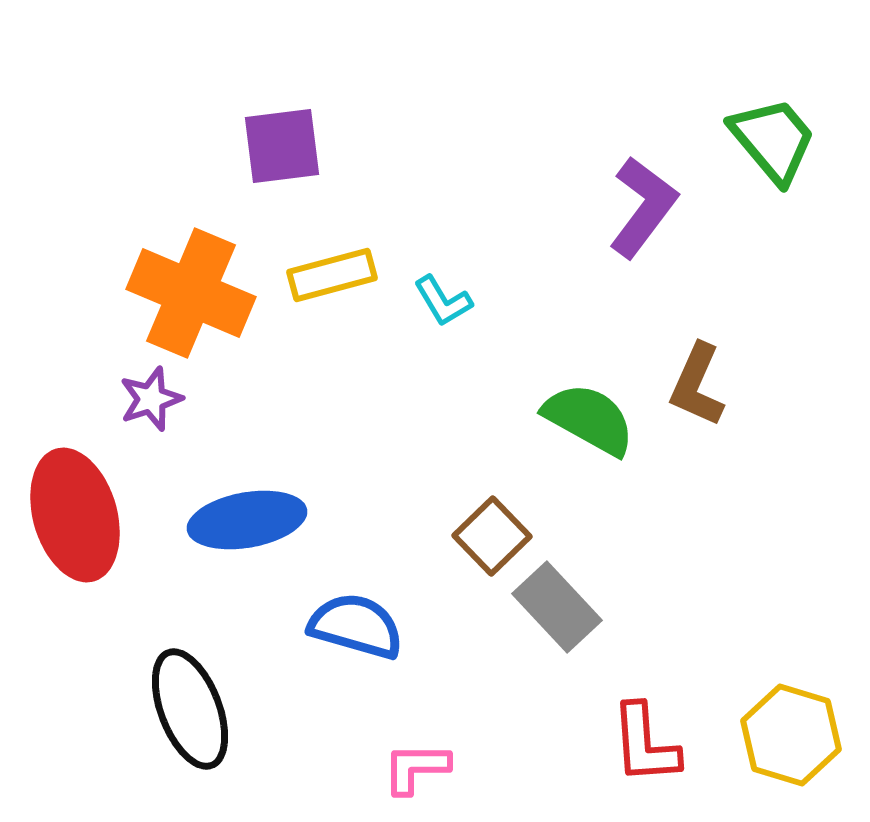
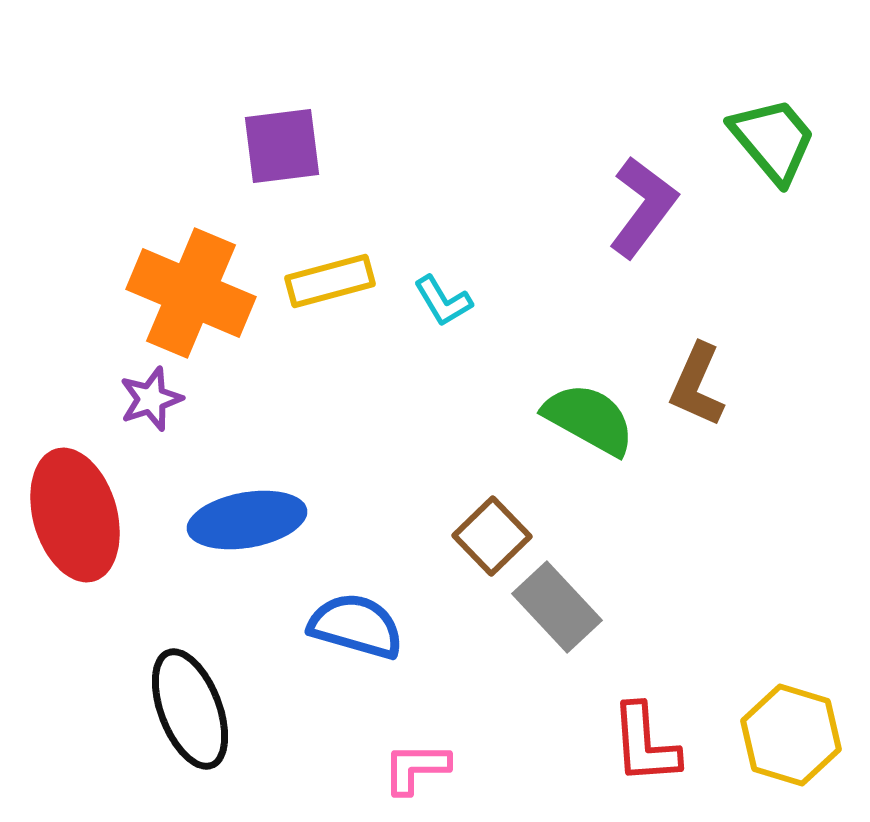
yellow rectangle: moved 2 px left, 6 px down
